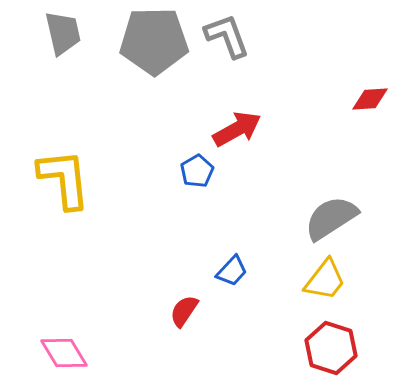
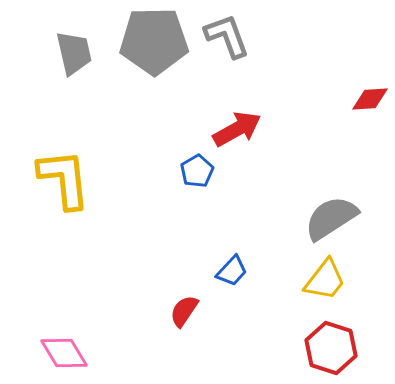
gray trapezoid: moved 11 px right, 20 px down
